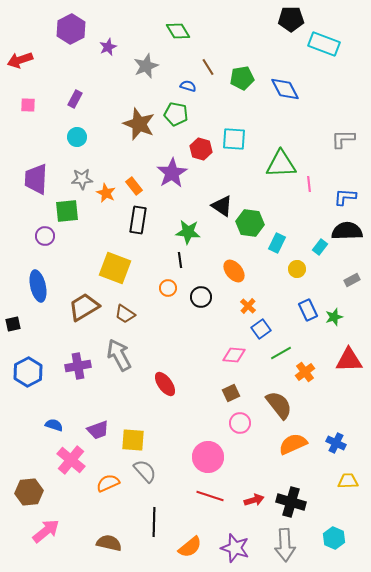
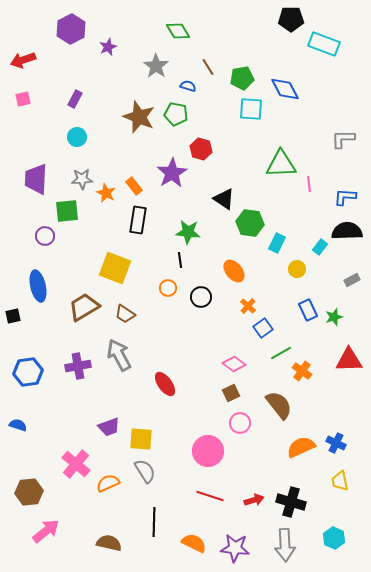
red arrow at (20, 60): moved 3 px right
gray star at (146, 66): moved 10 px right; rotated 15 degrees counterclockwise
pink square at (28, 105): moved 5 px left, 6 px up; rotated 14 degrees counterclockwise
brown star at (139, 124): moved 7 px up
cyan square at (234, 139): moved 17 px right, 30 px up
black triangle at (222, 206): moved 2 px right, 7 px up
black square at (13, 324): moved 8 px up
blue square at (261, 329): moved 2 px right, 1 px up
pink diamond at (234, 355): moved 9 px down; rotated 30 degrees clockwise
blue hexagon at (28, 372): rotated 20 degrees clockwise
orange cross at (305, 372): moved 3 px left, 1 px up; rotated 18 degrees counterclockwise
blue semicircle at (54, 425): moved 36 px left
purple trapezoid at (98, 430): moved 11 px right, 3 px up
yellow square at (133, 440): moved 8 px right, 1 px up
orange semicircle at (293, 444): moved 8 px right, 3 px down
pink circle at (208, 457): moved 6 px up
pink cross at (71, 460): moved 5 px right, 4 px down
gray semicircle at (145, 471): rotated 10 degrees clockwise
yellow trapezoid at (348, 481): moved 8 px left; rotated 100 degrees counterclockwise
orange semicircle at (190, 547): moved 4 px right, 4 px up; rotated 115 degrees counterclockwise
purple star at (235, 548): rotated 12 degrees counterclockwise
